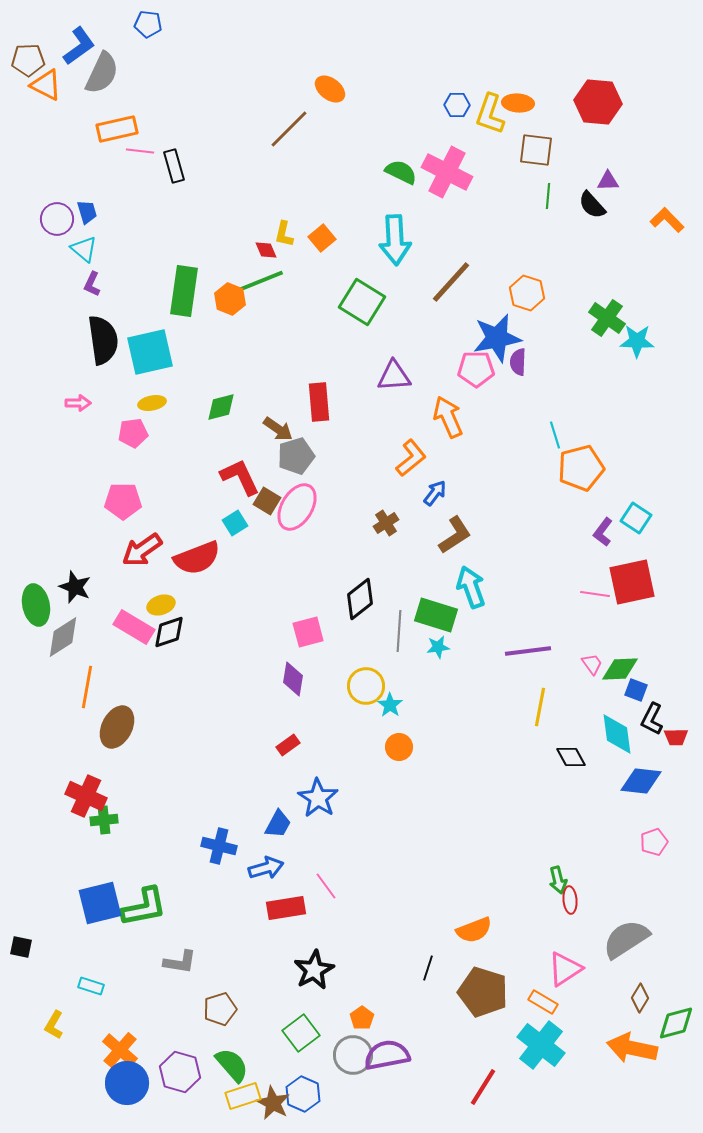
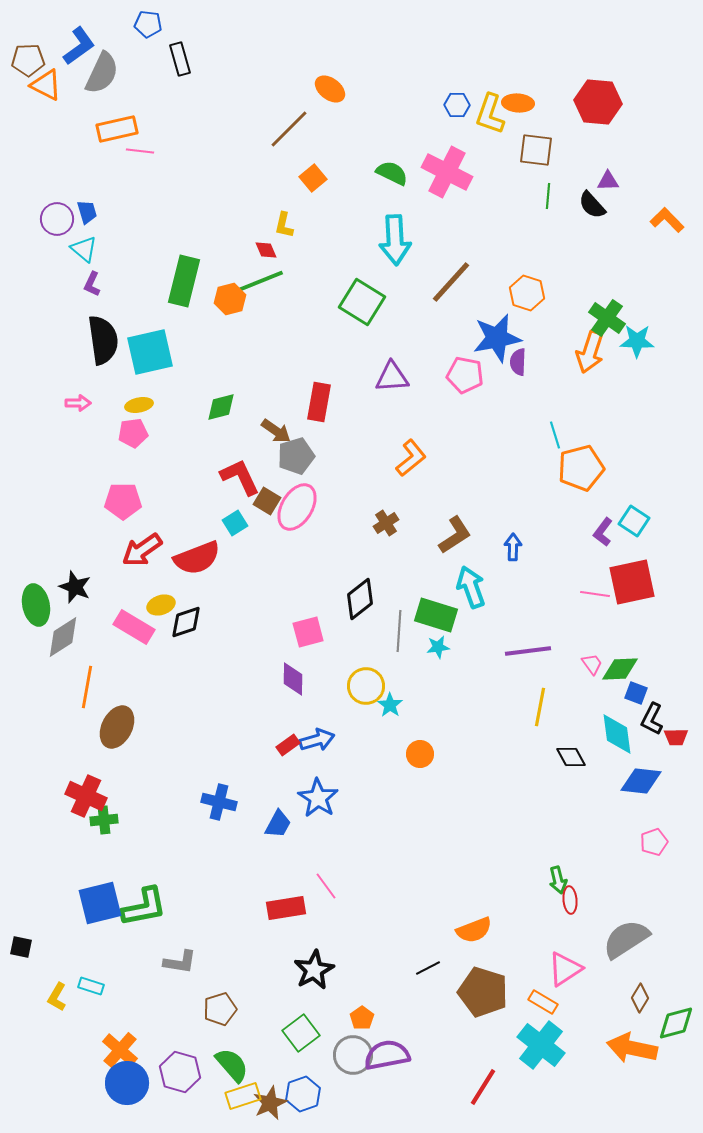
black rectangle at (174, 166): moved 6 px right, 107 px up
green semicircle at (401, 172): moved 9 px left, 1 px down
yellow L-shape at (284, 234): moved 9 px up
orange square at (322, 238): moved 9 px left, 60 px up
green rectangle at (184, 291): moved 10 px up; rotated 6 degrees clockwise
orange hexagon at (230, 299): rotated 24 degrees clockwise
pink pentagon at (476, 369): moved 11 px left, 6 px down; rotated 12 degrees clockwise
purple triangle at (394, 376): moved 2 px left, 1 px down
red rectangle at (319, 402): rotated 15 degrees clockwise
yellow ellipse at (152, 403): moved 13 px left, 2 px down
orange arrow at (448, 417): moved 142 px right, 65 px up; rotated 138 degrees counterclockwise
brown arrow at (278, 429): moved 2 px left, 2 px down
blue arrow at (435, 493): moved 78 px right, 54 px down; rotated 36 degrees counterclockwise
cyan square at (636, 518): moved 2 px left, 3 px down
black diamond at (169, 632): moved 17 px right, 10 px up
purple diamond at (293, 679): rotated 8 degrees counterclockwise
blue square at (636, 690): moved 3 px down
orange circle at (399, 747): moved 21 px right, 7 px down
blue cross at (219, 846): moved 44 px up
blue arrow at (266, 868): moved 51 px right, 128 px up
black line at (428, 968): rotated 45 degrees clockwise
yellow L-shape at (54, 1025): moved 3 px right, 28 px up
blue hexagon at (303, 1094): rotated 16 degrees clockwise
brown star at (273, 1103): moved 3 px left; rotated 20 degrees clockwise
